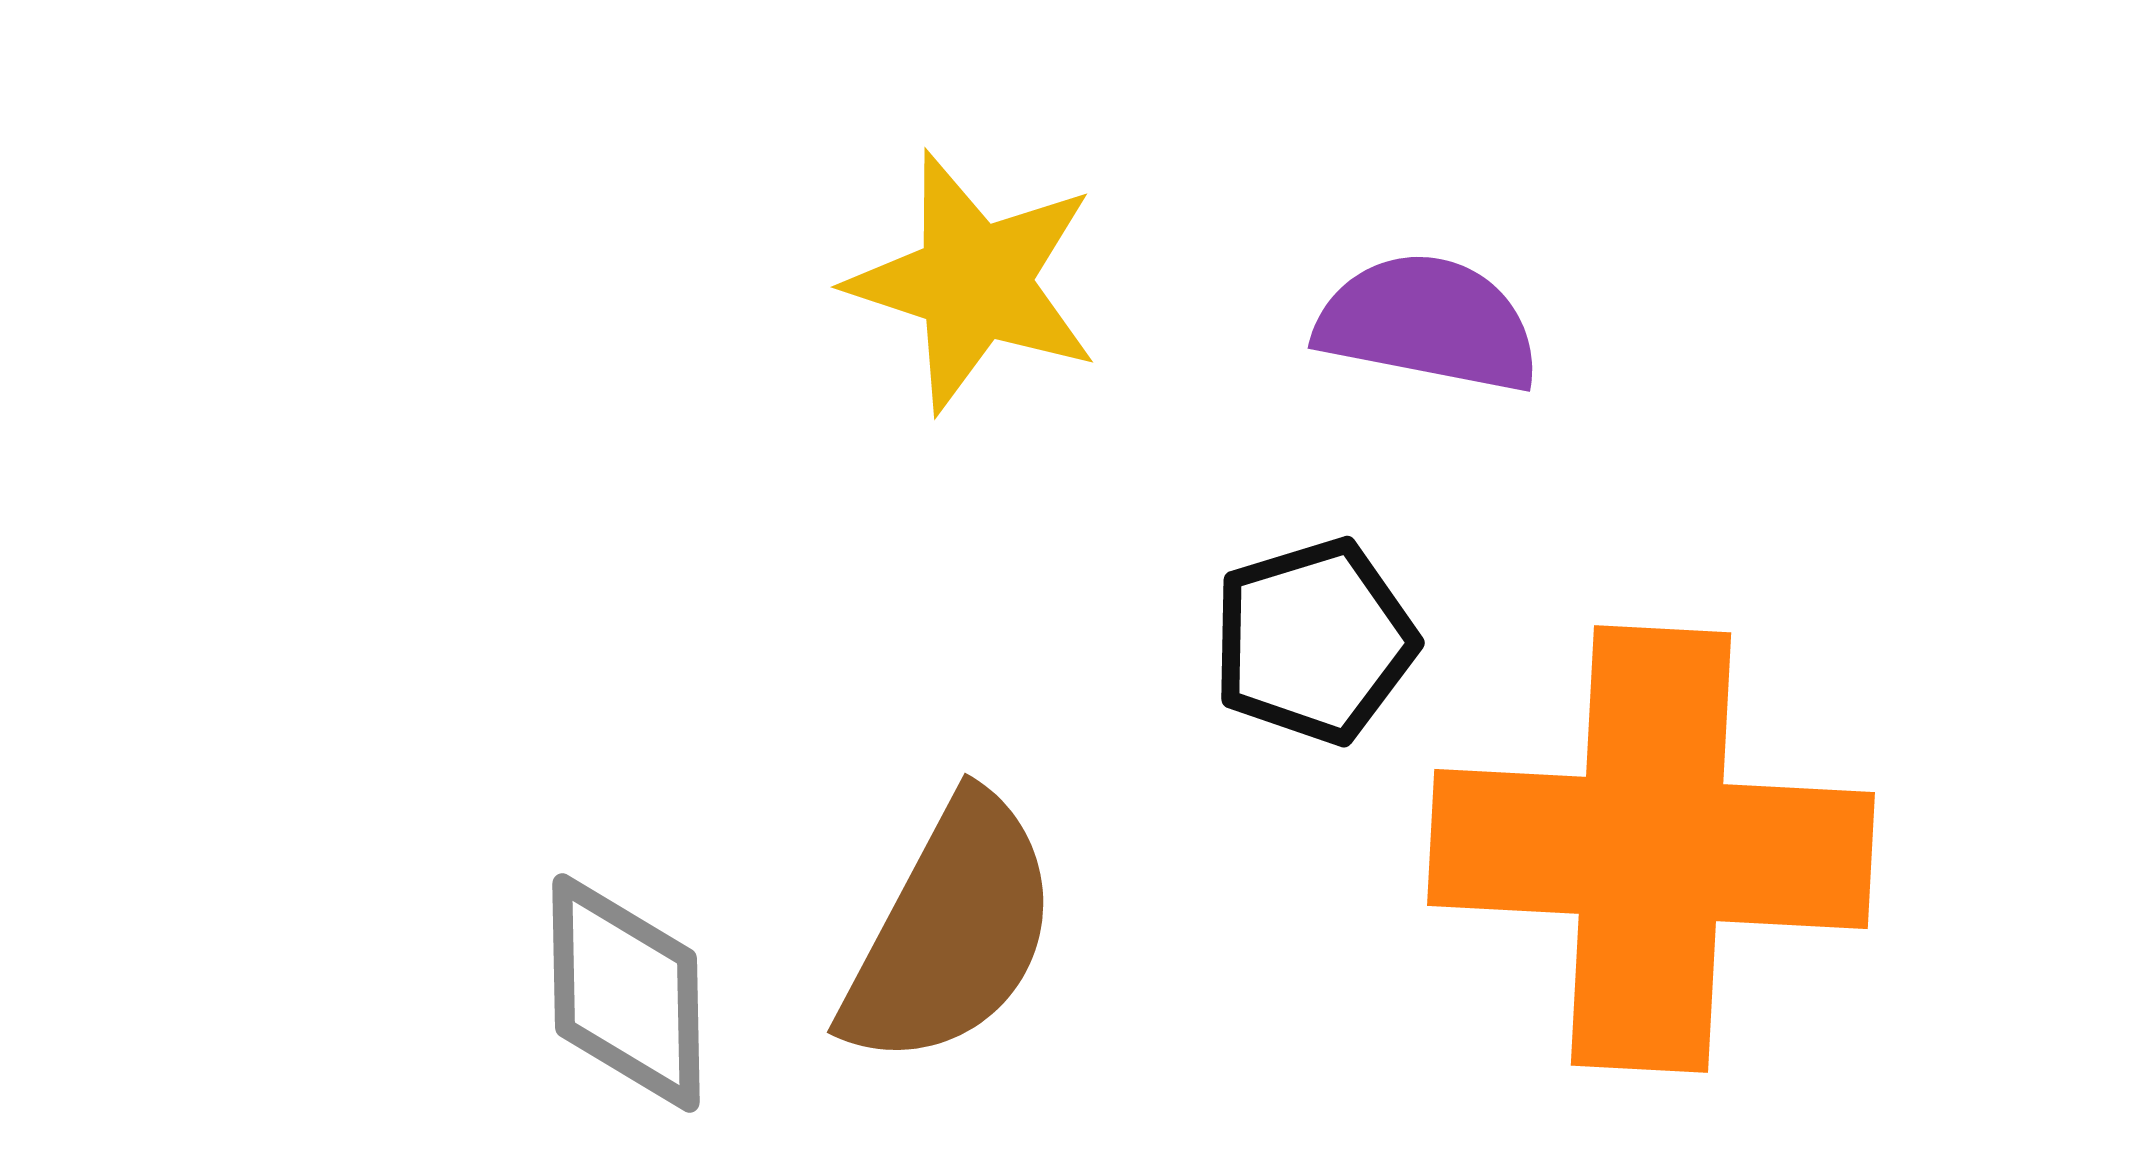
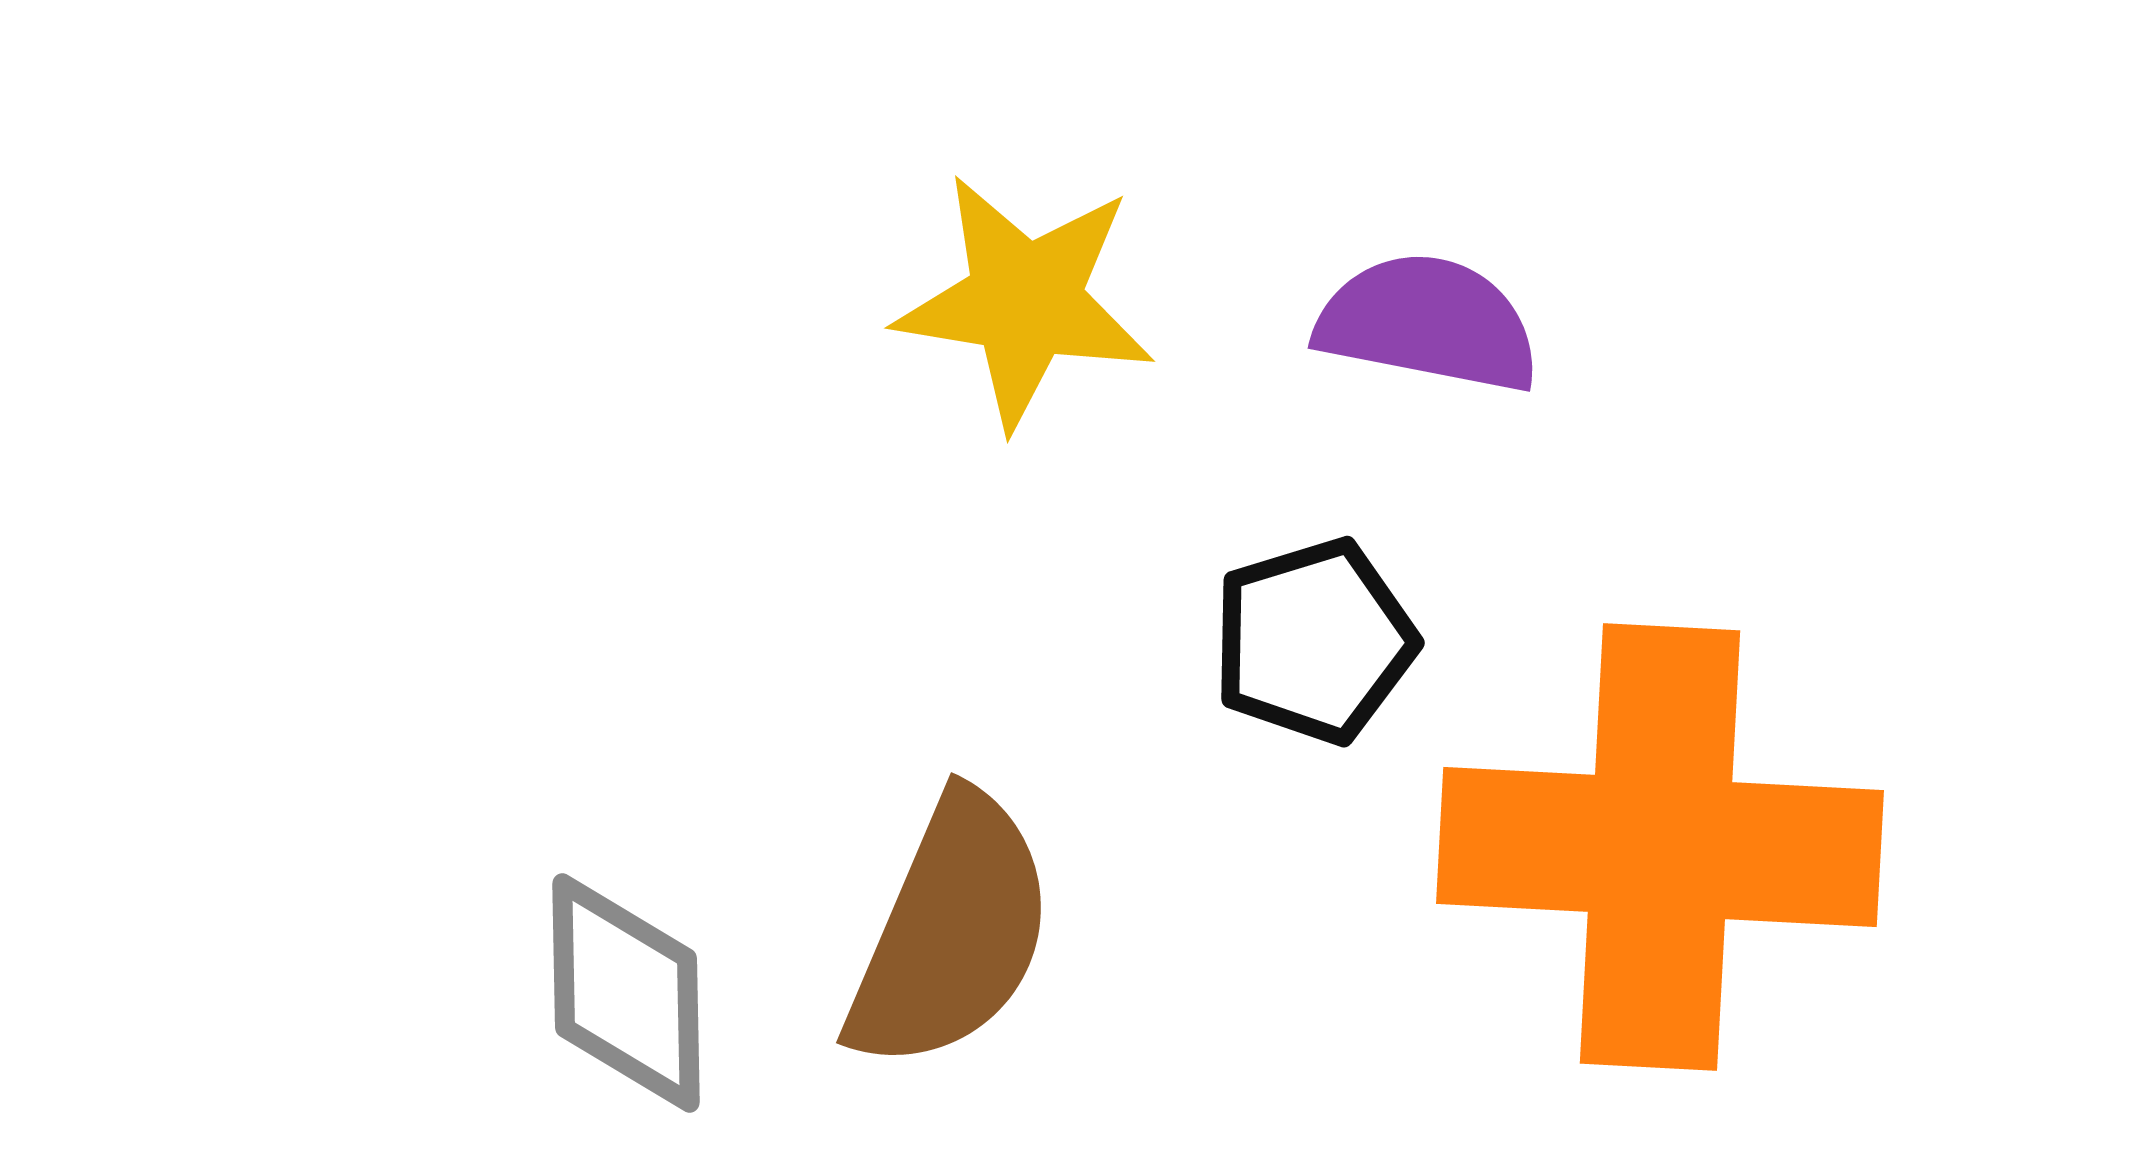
yellow star: moved 51 px right, 19 px down; rotated 9 degrees counterclockwise
orange cross: moved 9 px right, 2 px up
brown semicircle: rotated 5 degrees counterclockwise
